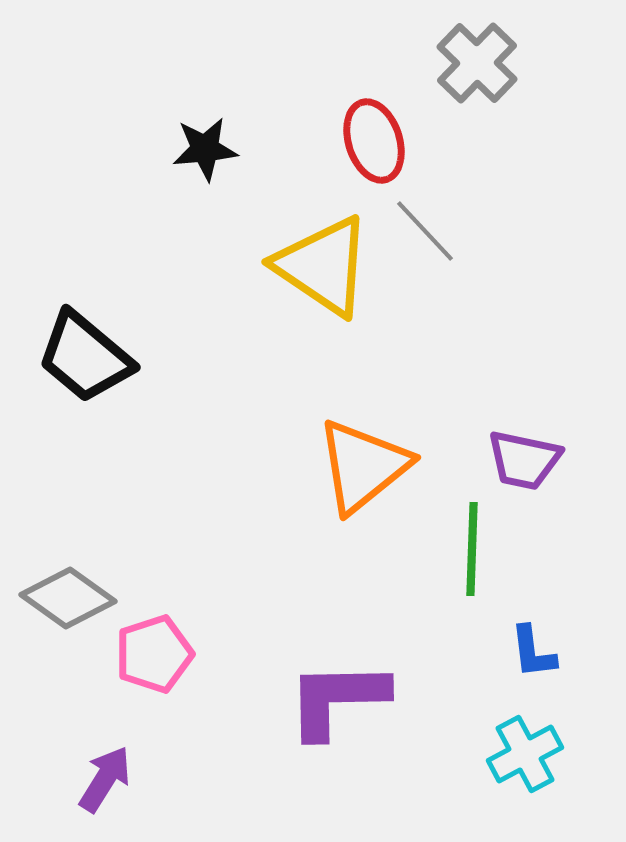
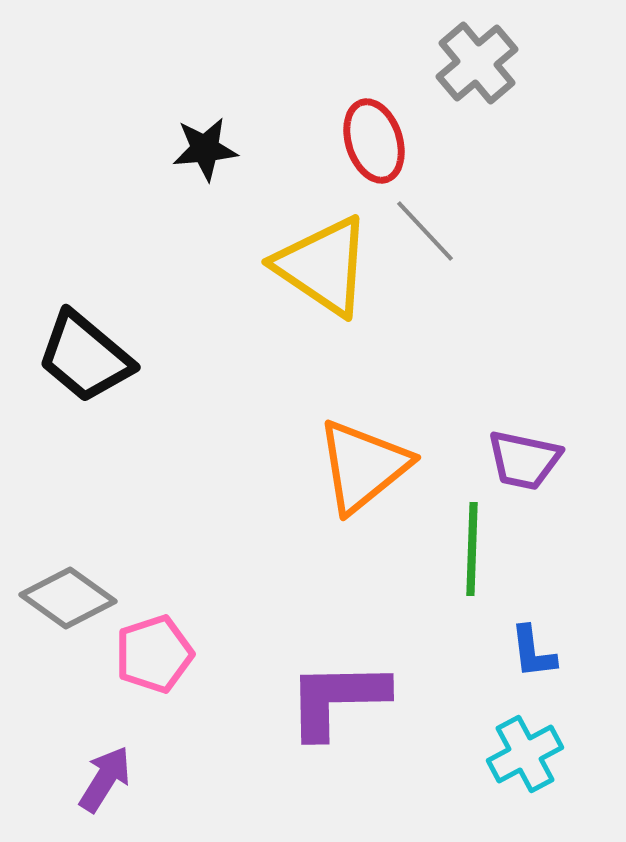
gray cross: rotated 6 degrees clockwise
